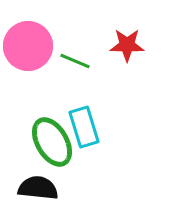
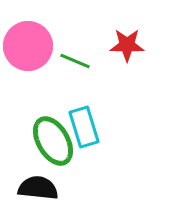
green ellipse: moved 1 px right, 1 px up
